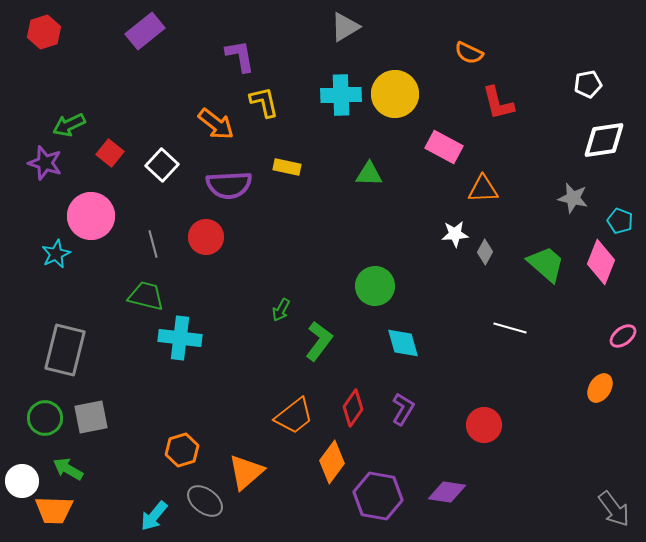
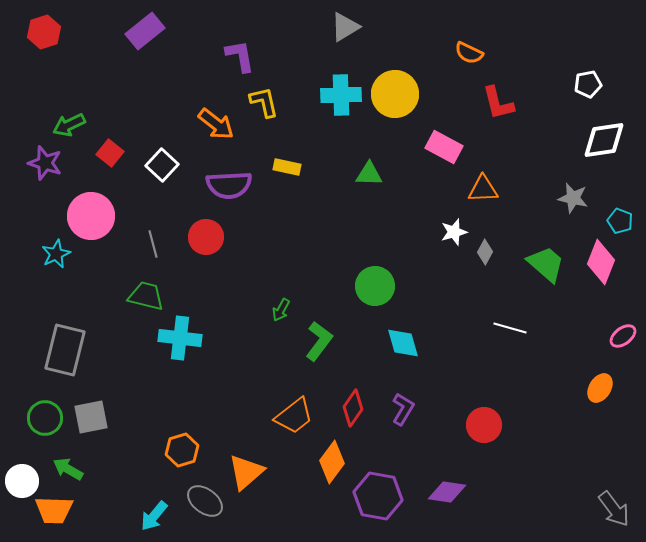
white star at (455, 234): moved 1 px left, 2 px up; rotated 12 degrees counterclockwise
